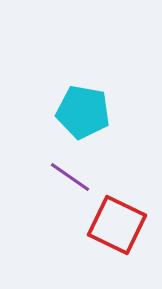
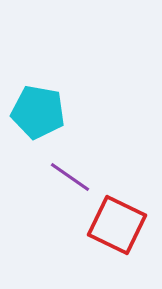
cyan pentagon: moved 45 px left
